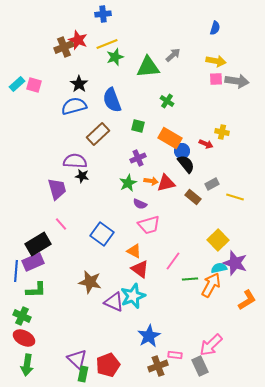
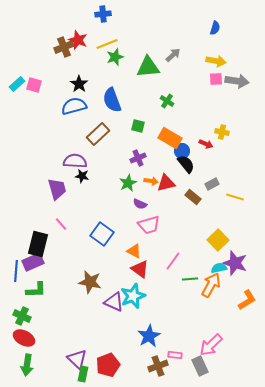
black rectangle at (38, 244): rotated 45 degrees counterclockwise
